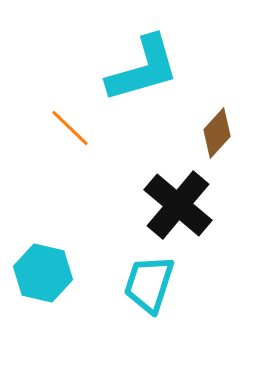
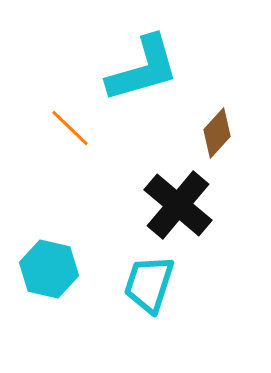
cyan hexagon: moved 6 px right, 4 px up
